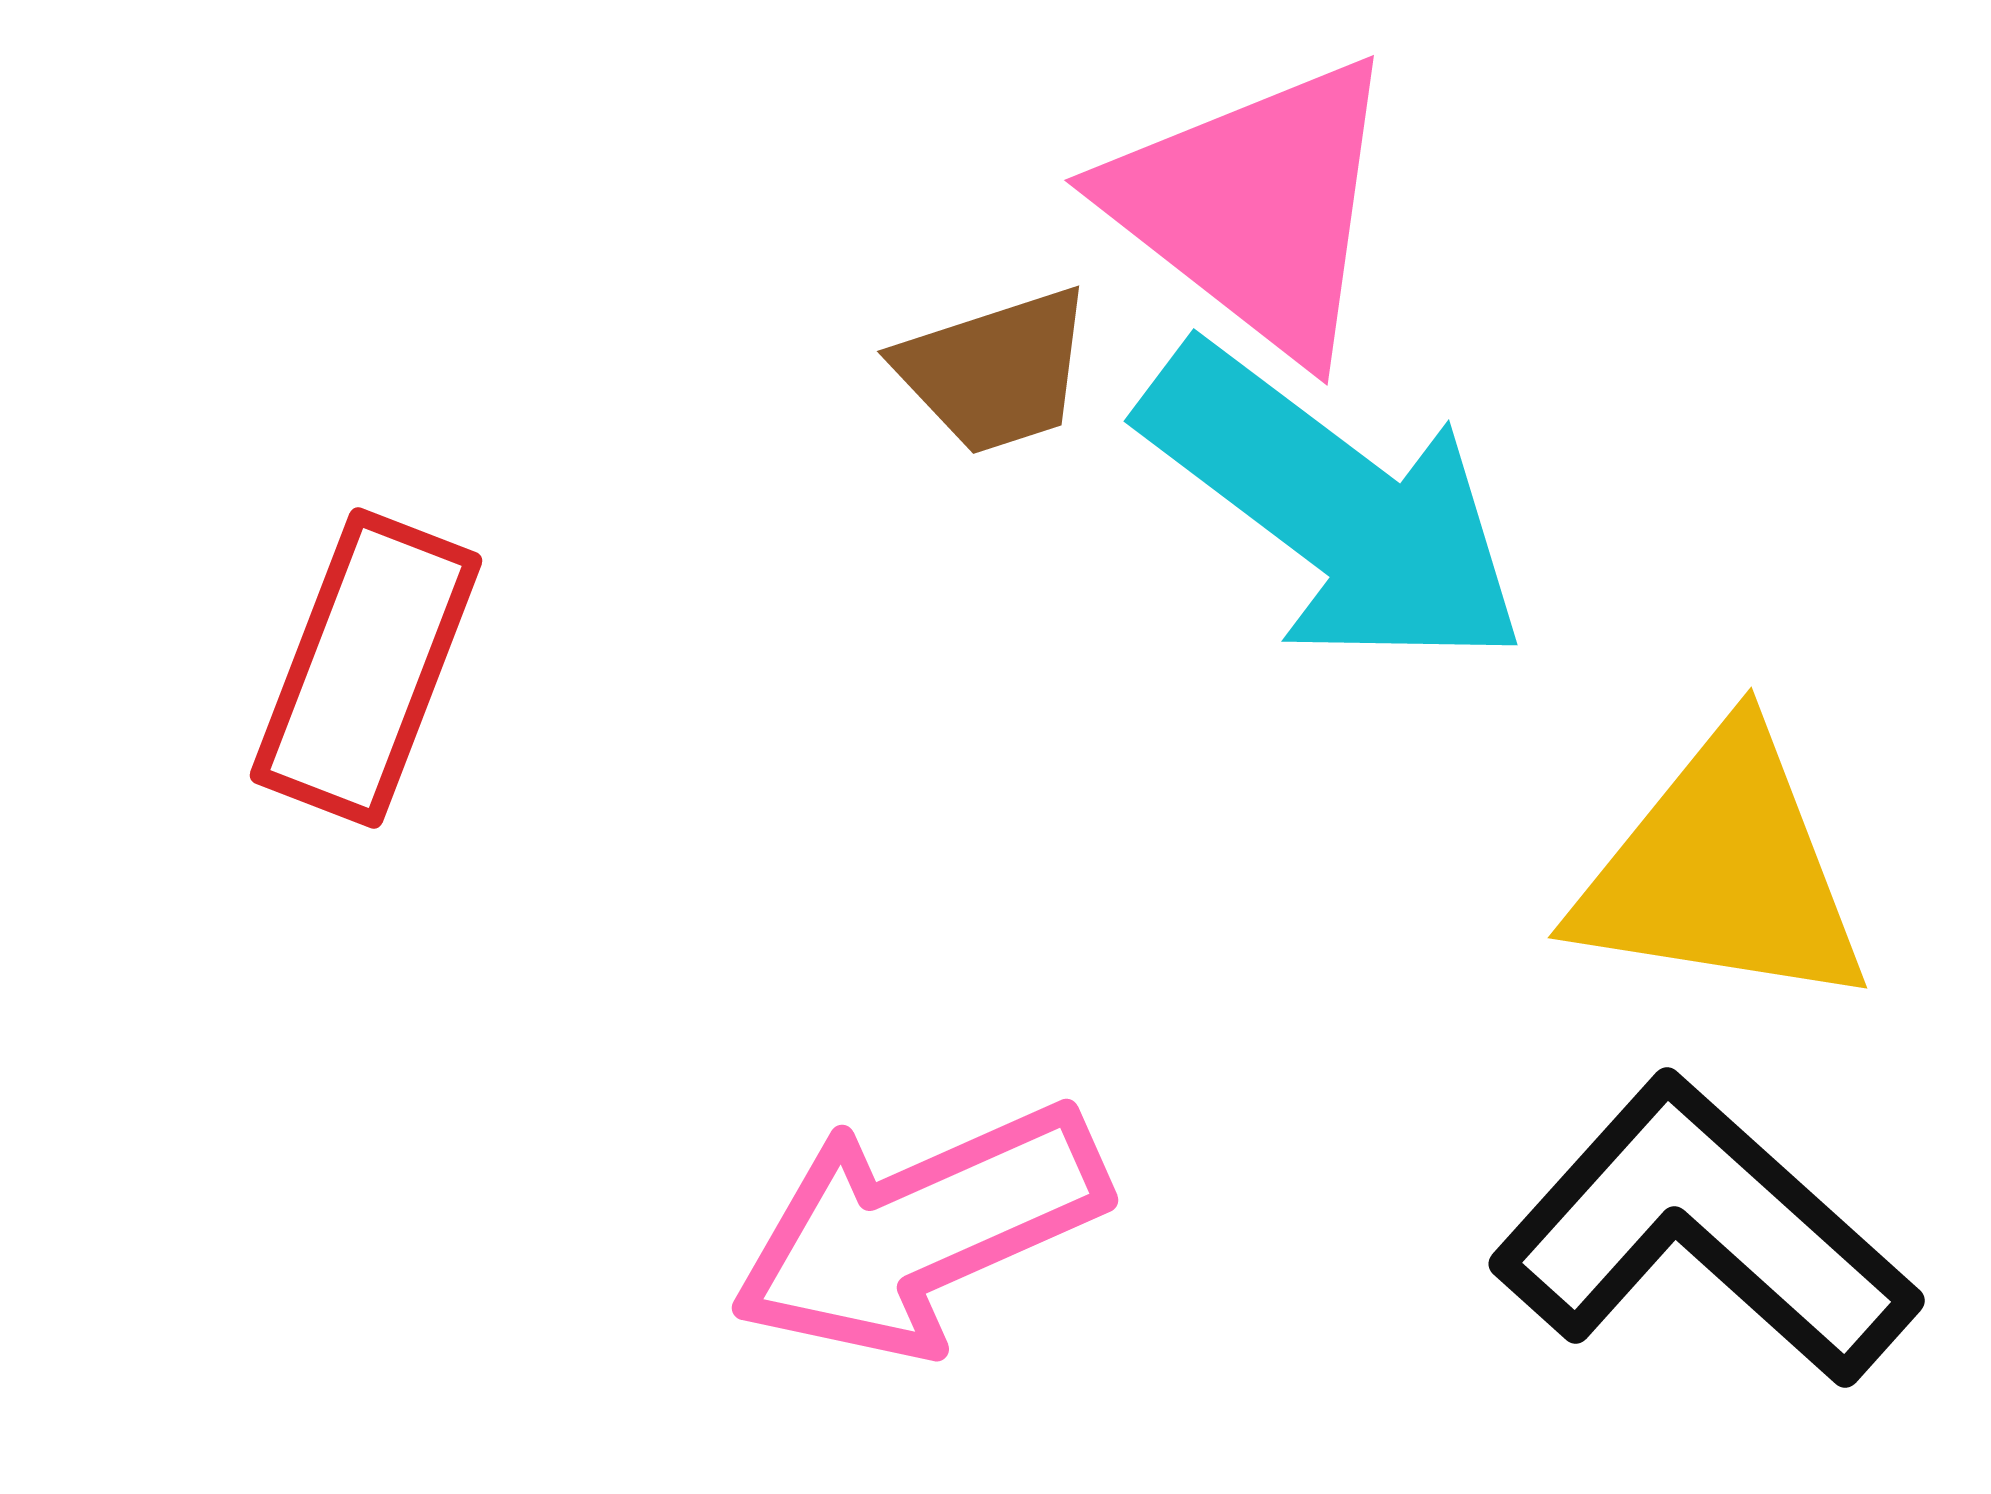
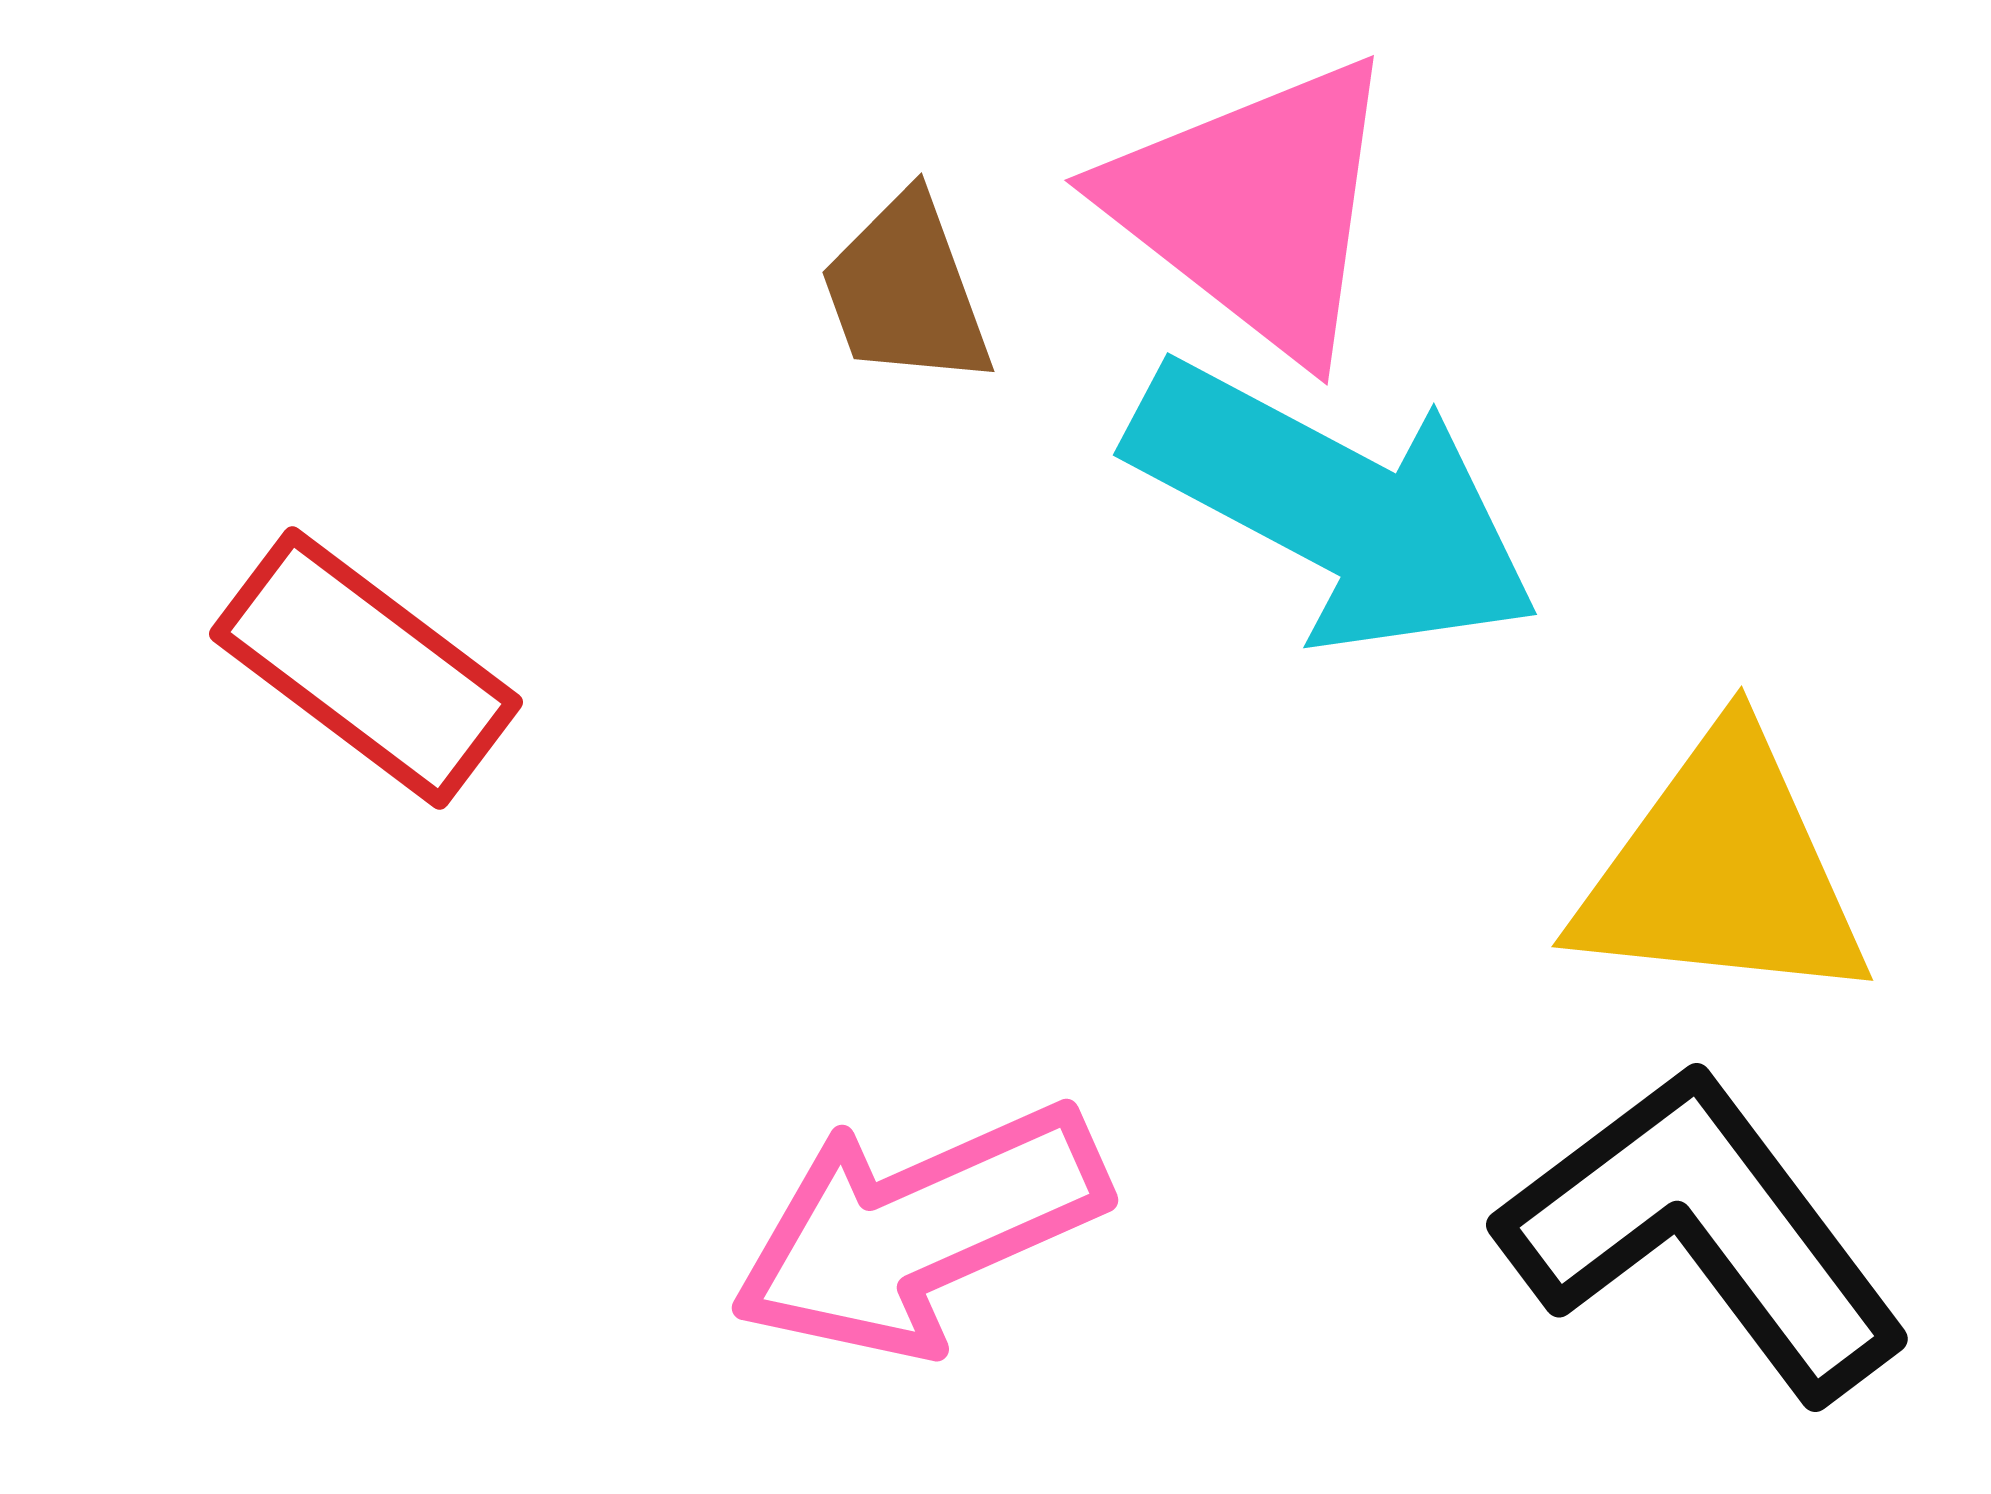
brown trapezoid: moved 89 px left, 80 px up; rotated 88 degrees clockwise
cyan arrow: rotated 9 degrees counterclockwise
red rectangle: rotated 74 degrees counterclockwise
yellow triangle: rotated 3 degrees counterclockwise
black L-shape: rotated 11 degrees clockwise
